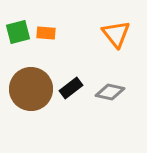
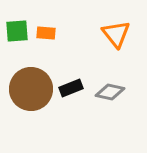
green square: moved 1 px left, 1 px up; rotated 10 degrees clockwise
black rectangle: rotated 15 degrees clockwise
